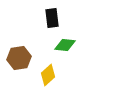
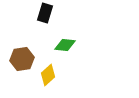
black rectangle: moved 7 px left, 5 px up; rotated 24 degrees clockwise
brown hexagon: moved 3 px right, 1 px down
